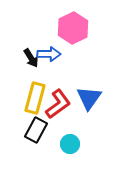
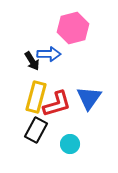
pink hexagon: rotated 12 degrees clockwise
black arrow: moved 1 px right, 3 px down
yellow rectangle: moved 1 px right, 1 px up
red L-shape: moved 1 px left; rotated 20 degrees clockwise
